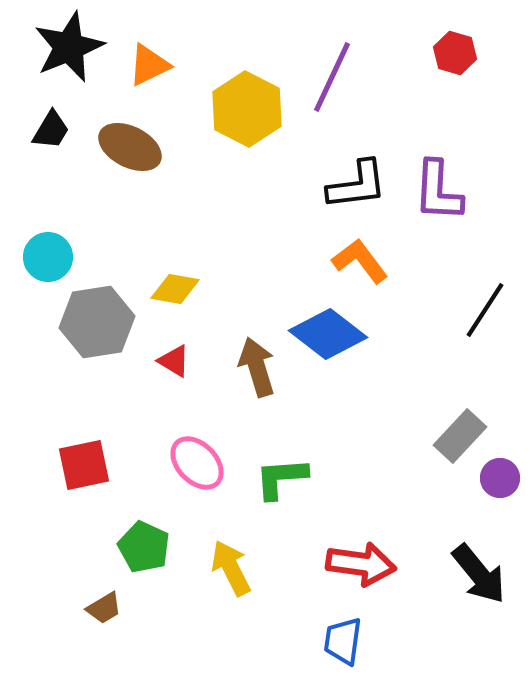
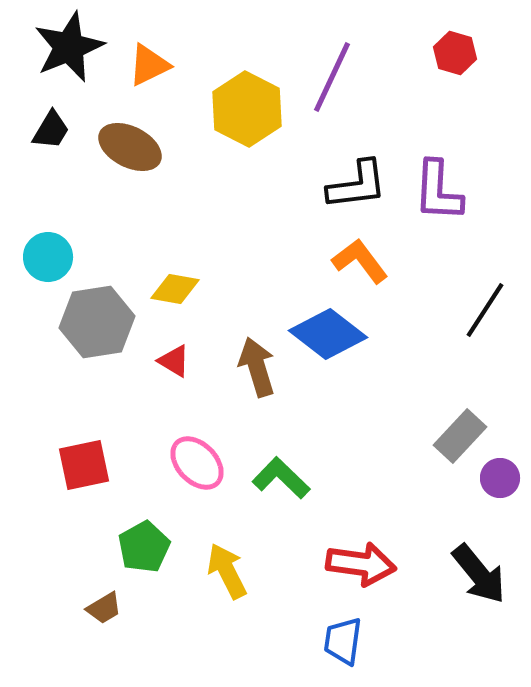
green L-shape: rotated 48 degrees clockwise
green pentagon: rotated 18 degrees clockwise
yellow arrow: moved 4 px left, 3 px down
